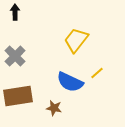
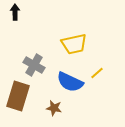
yellow trapezoid: moved 2 px left, 4 px down; rotated 140 degrees counterclockwise
gray cross: moved 19 px right, 9 px down; rotated 15 degrees counterclockwise
brown rectangle: rotated 64 degrees counterclockwise
